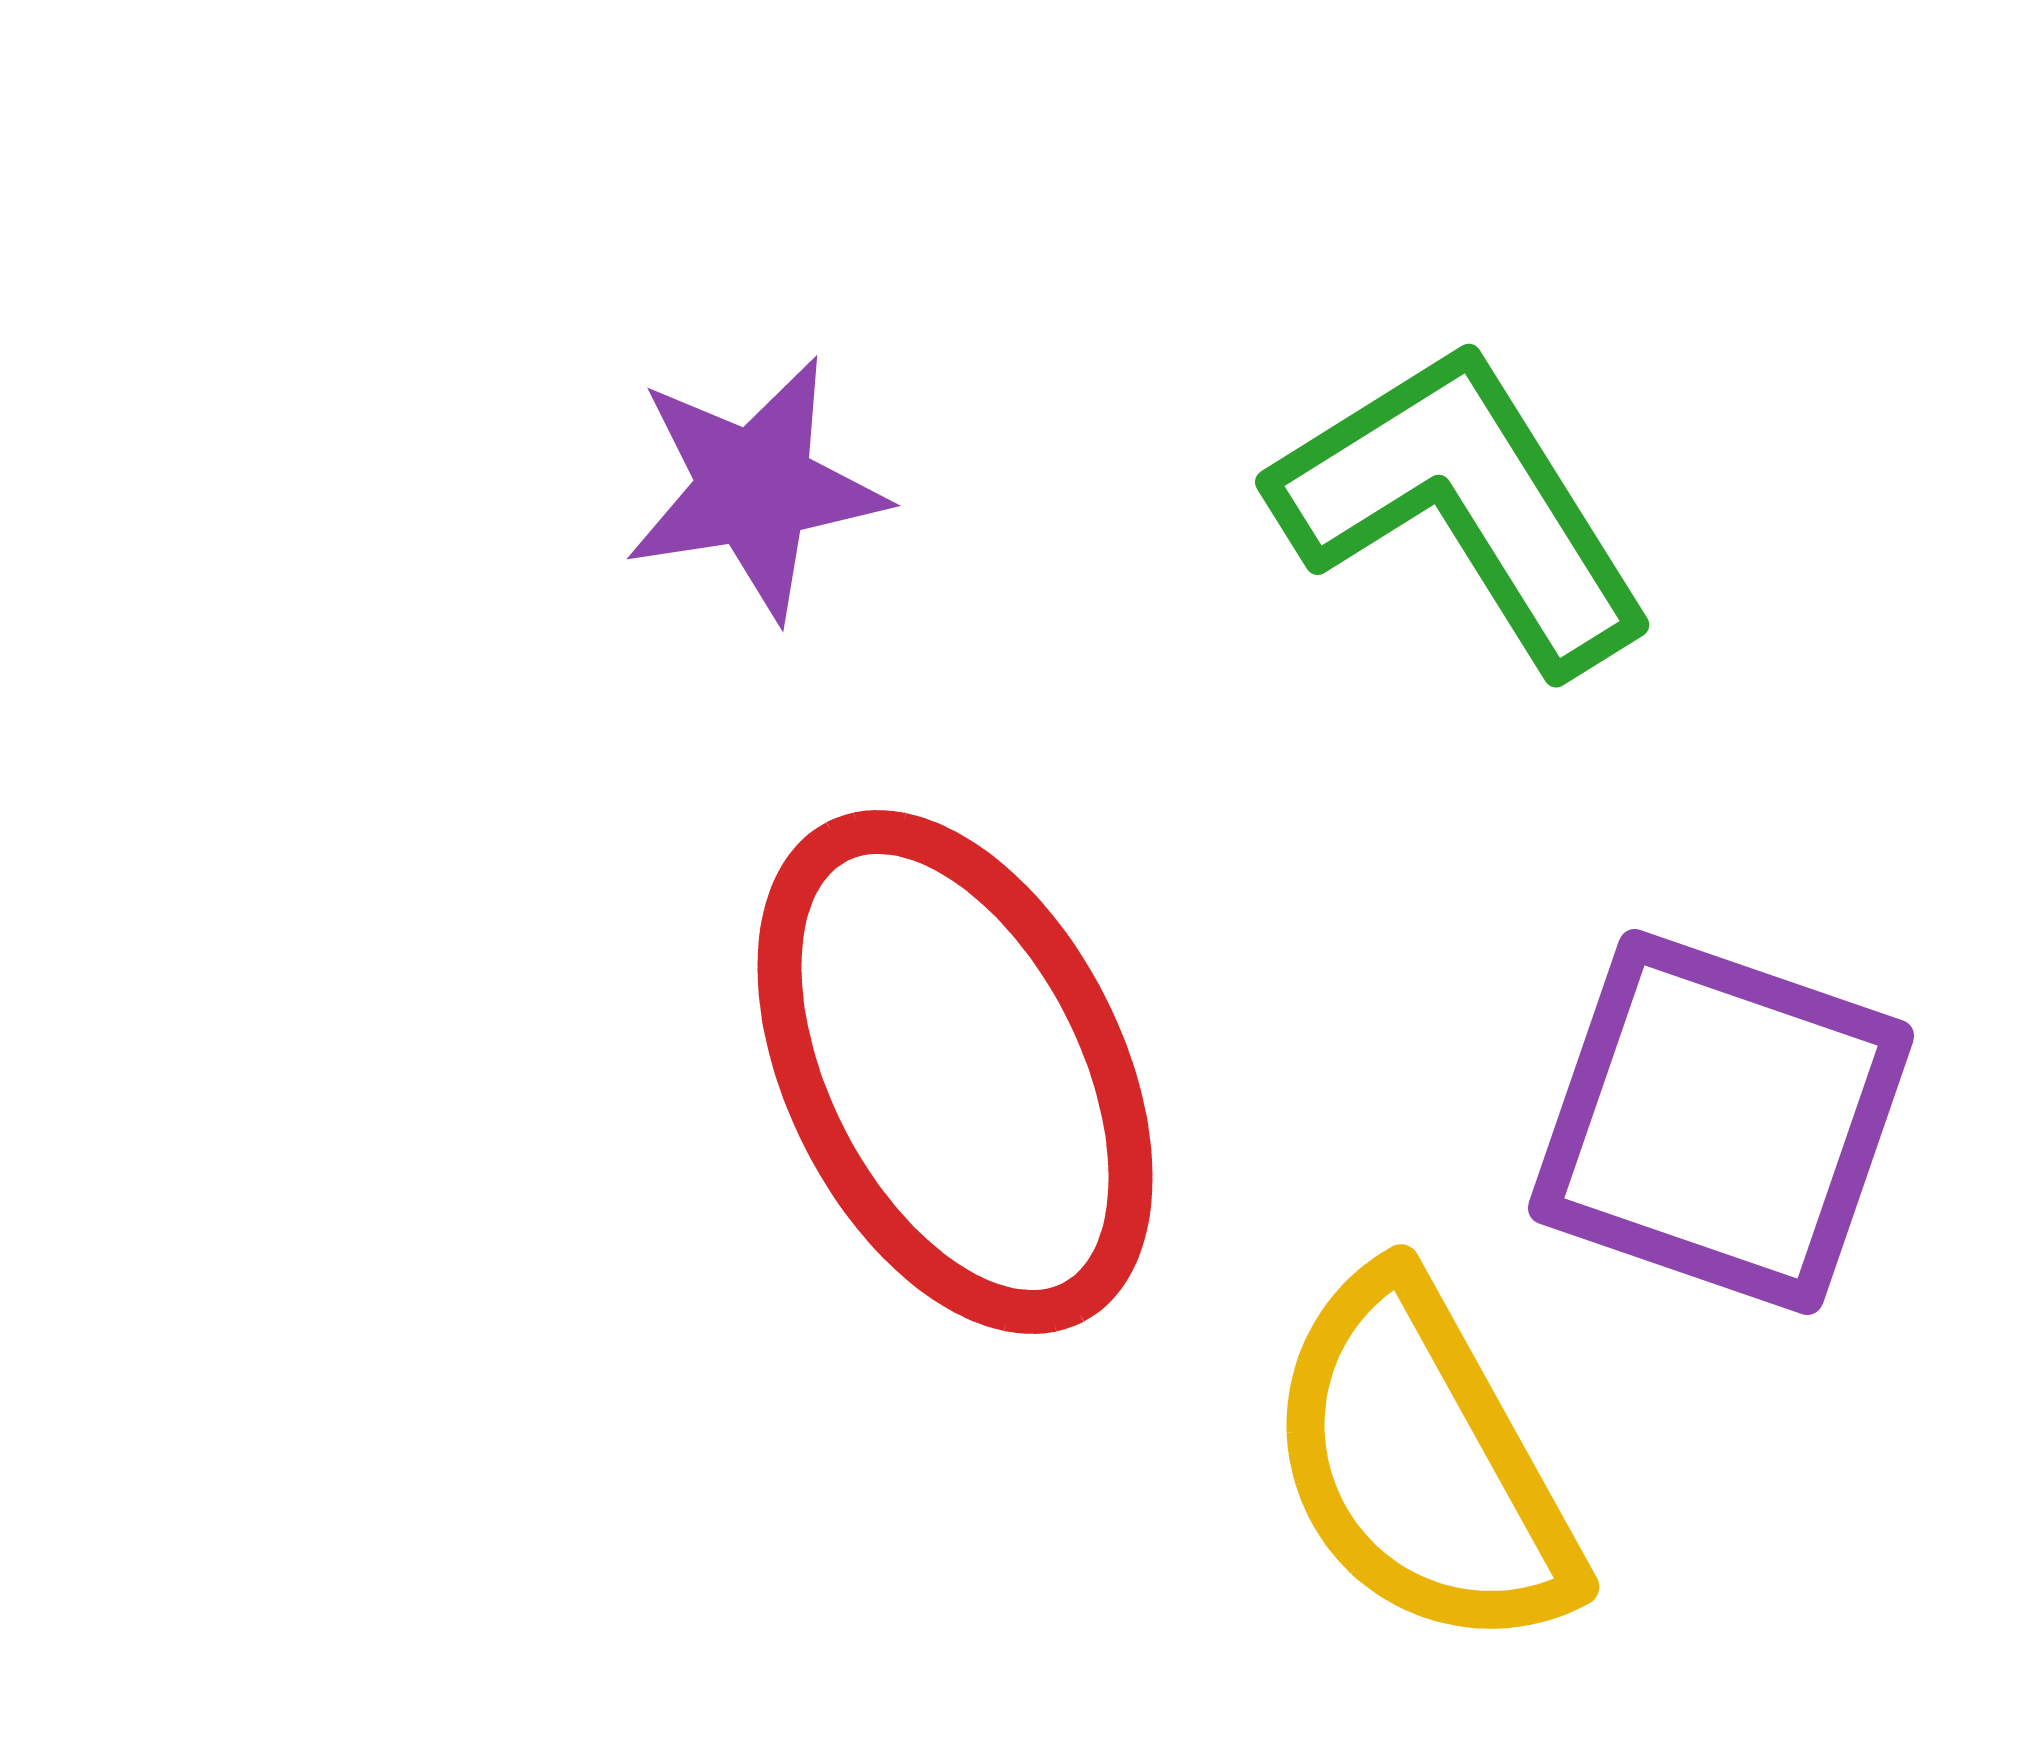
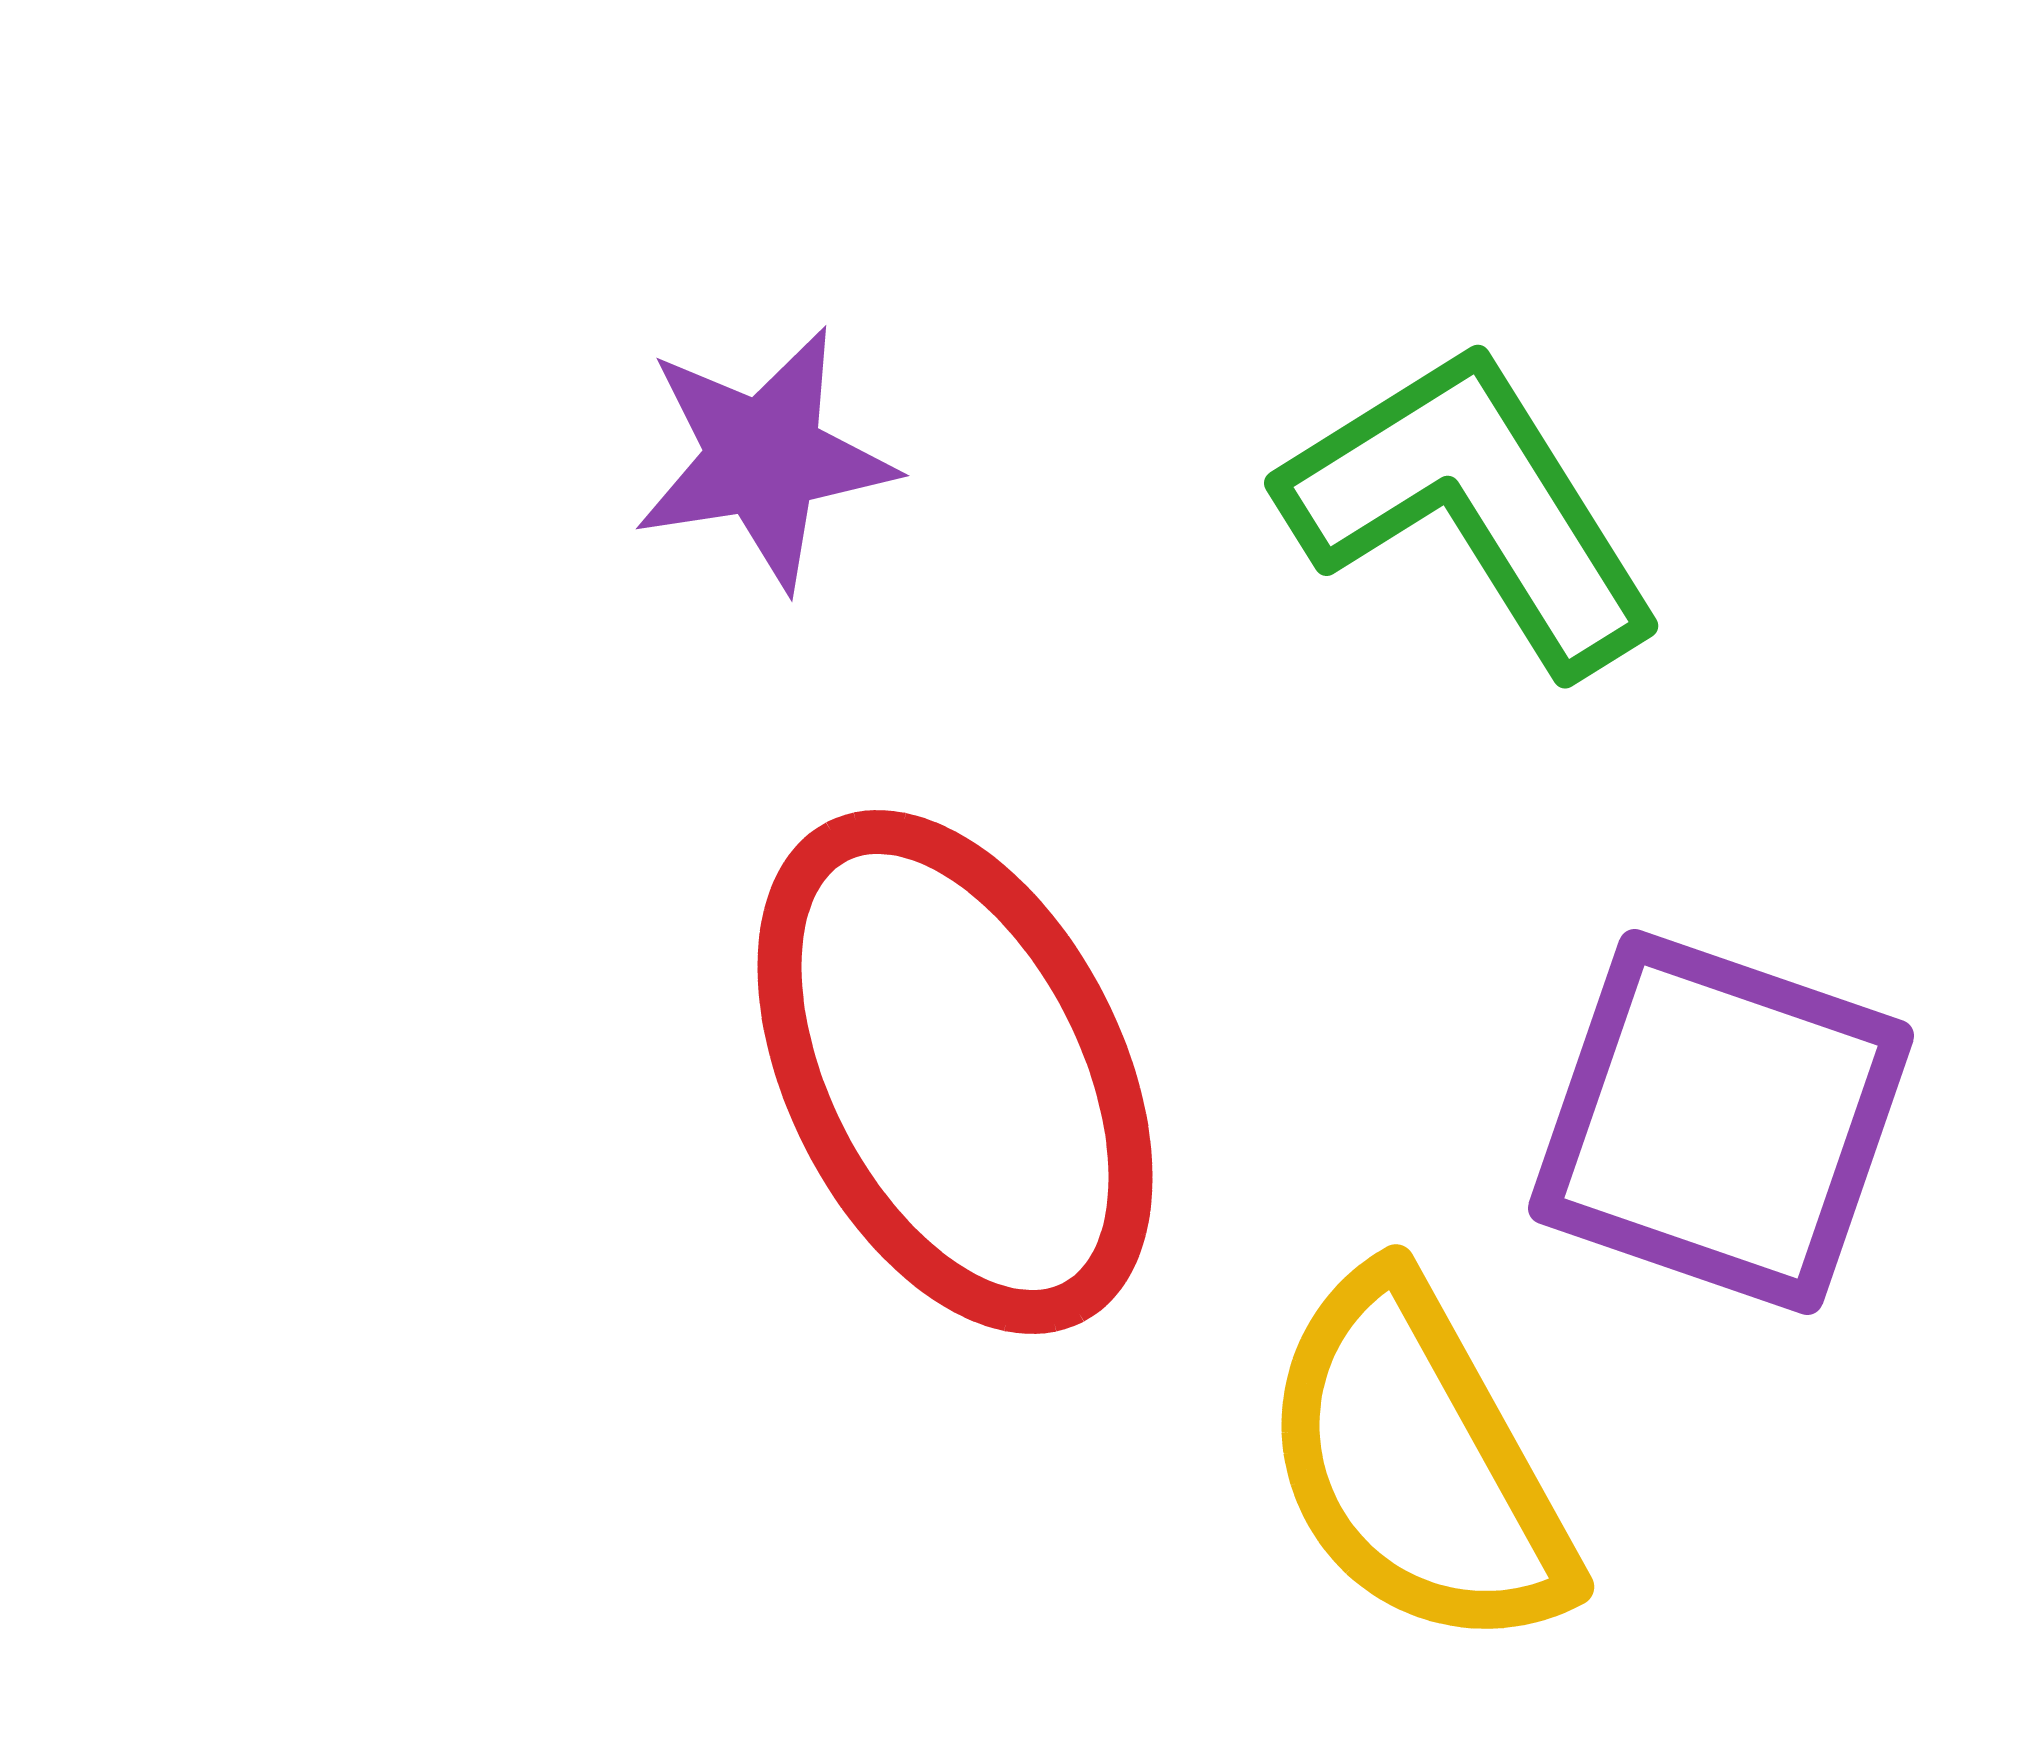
purple star: moved 9 px right, 30 px up
green L-shape: moved 9 px right, 1 px down
yellow semicircle: moved 5 px left
